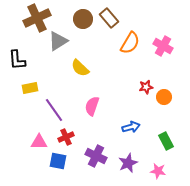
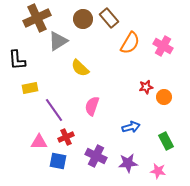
purple star: rotated 18 degrees clockwise
